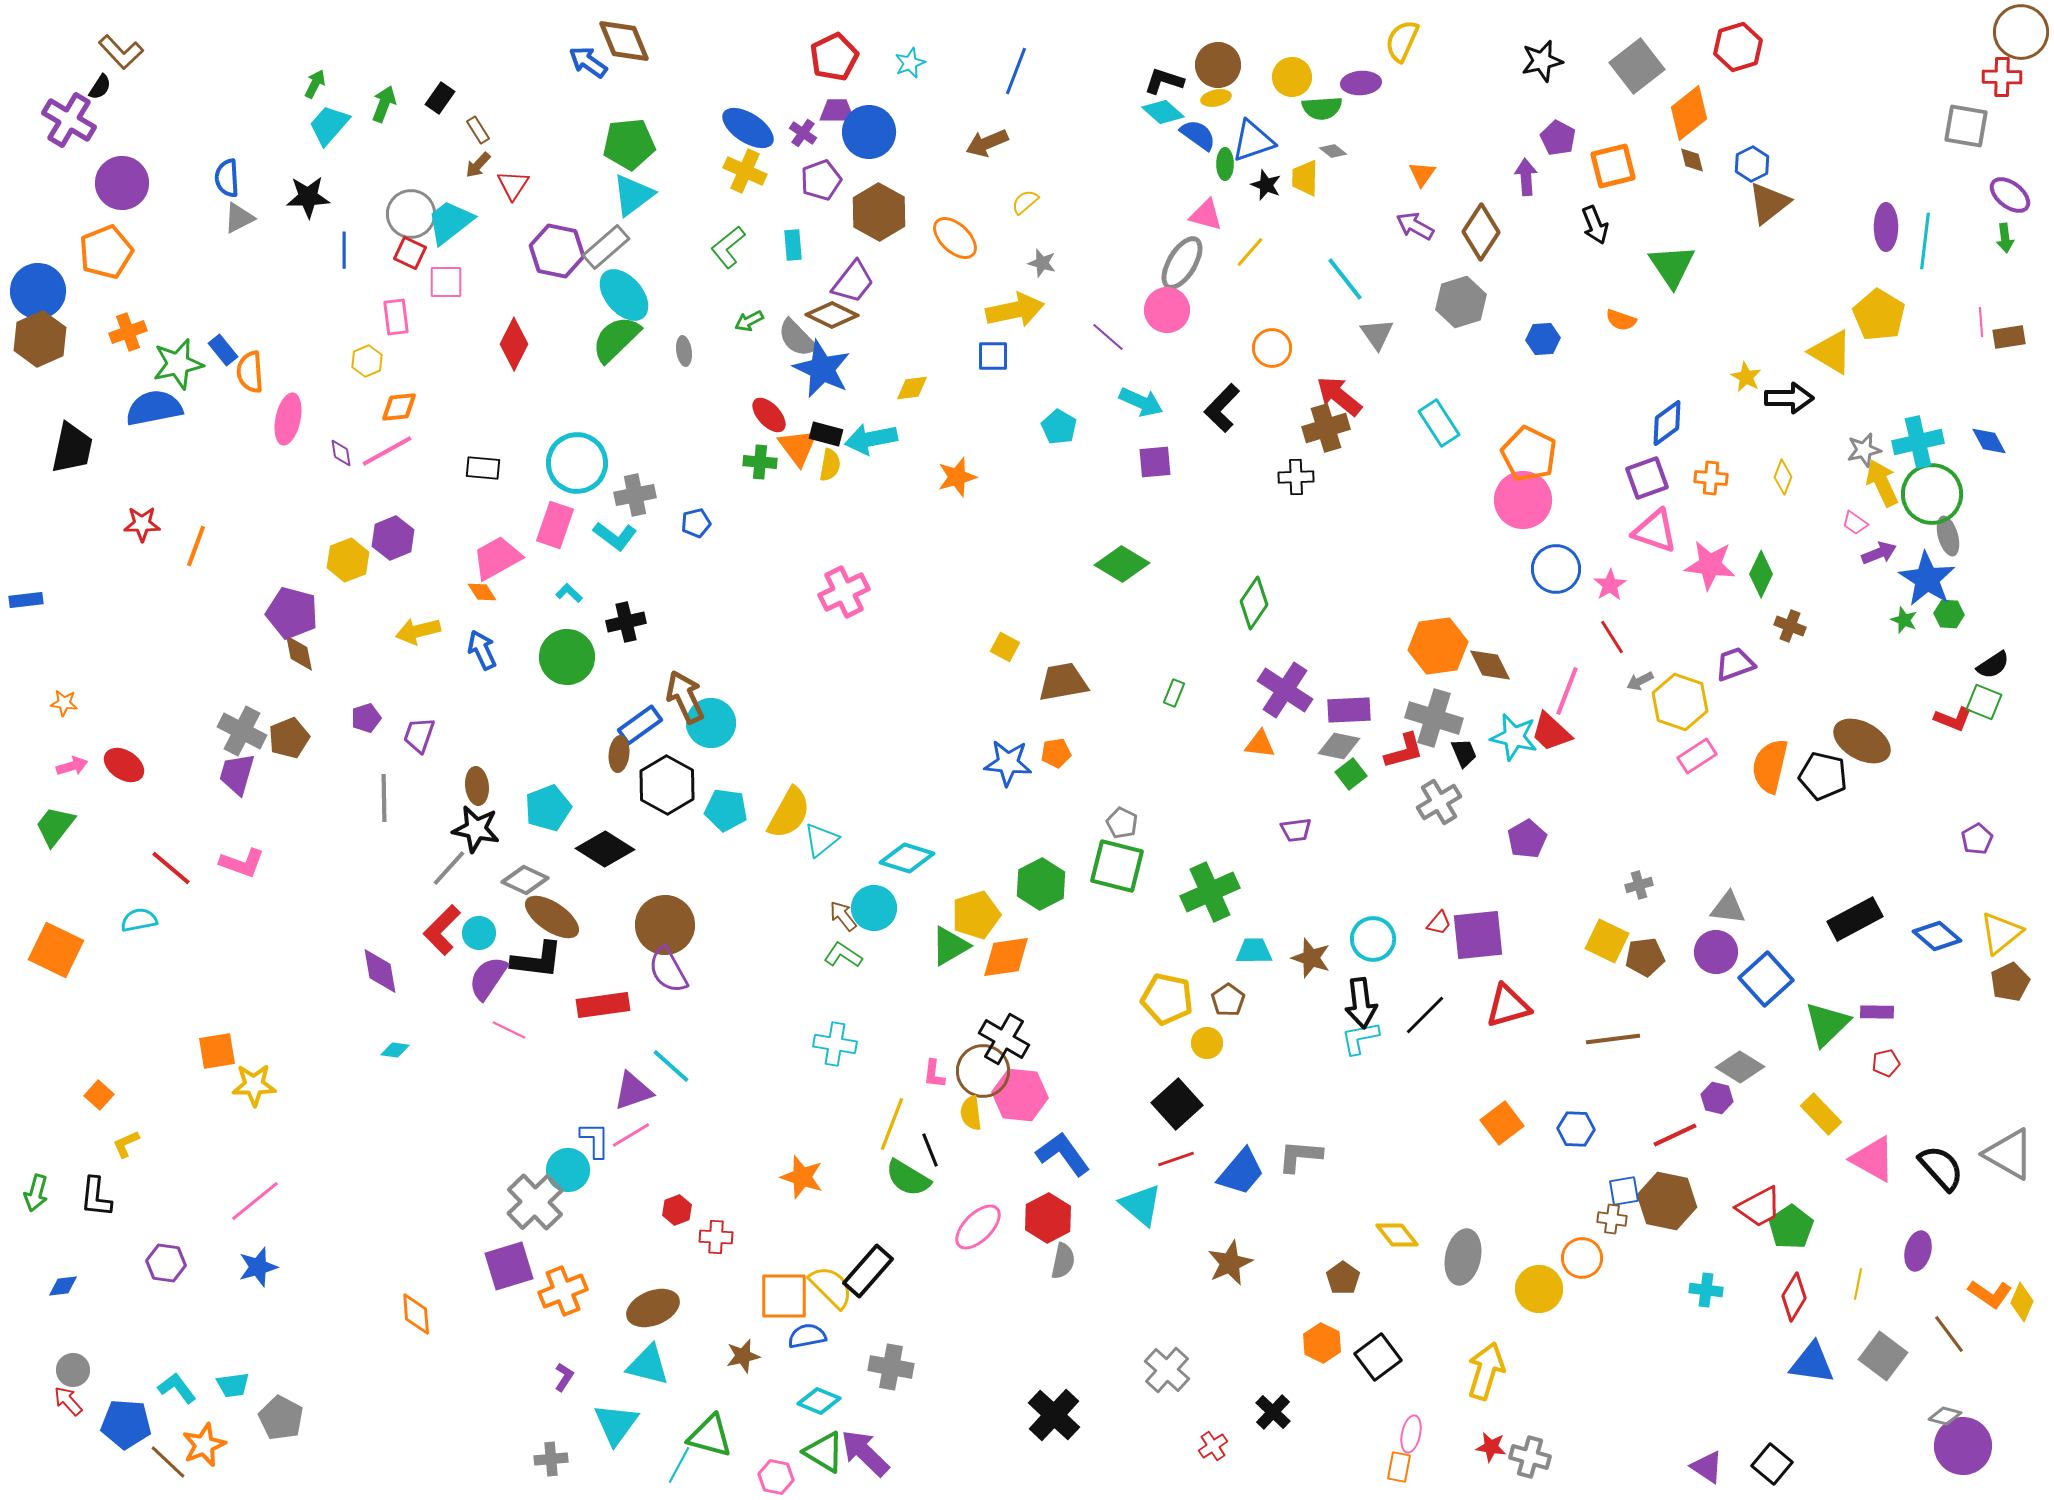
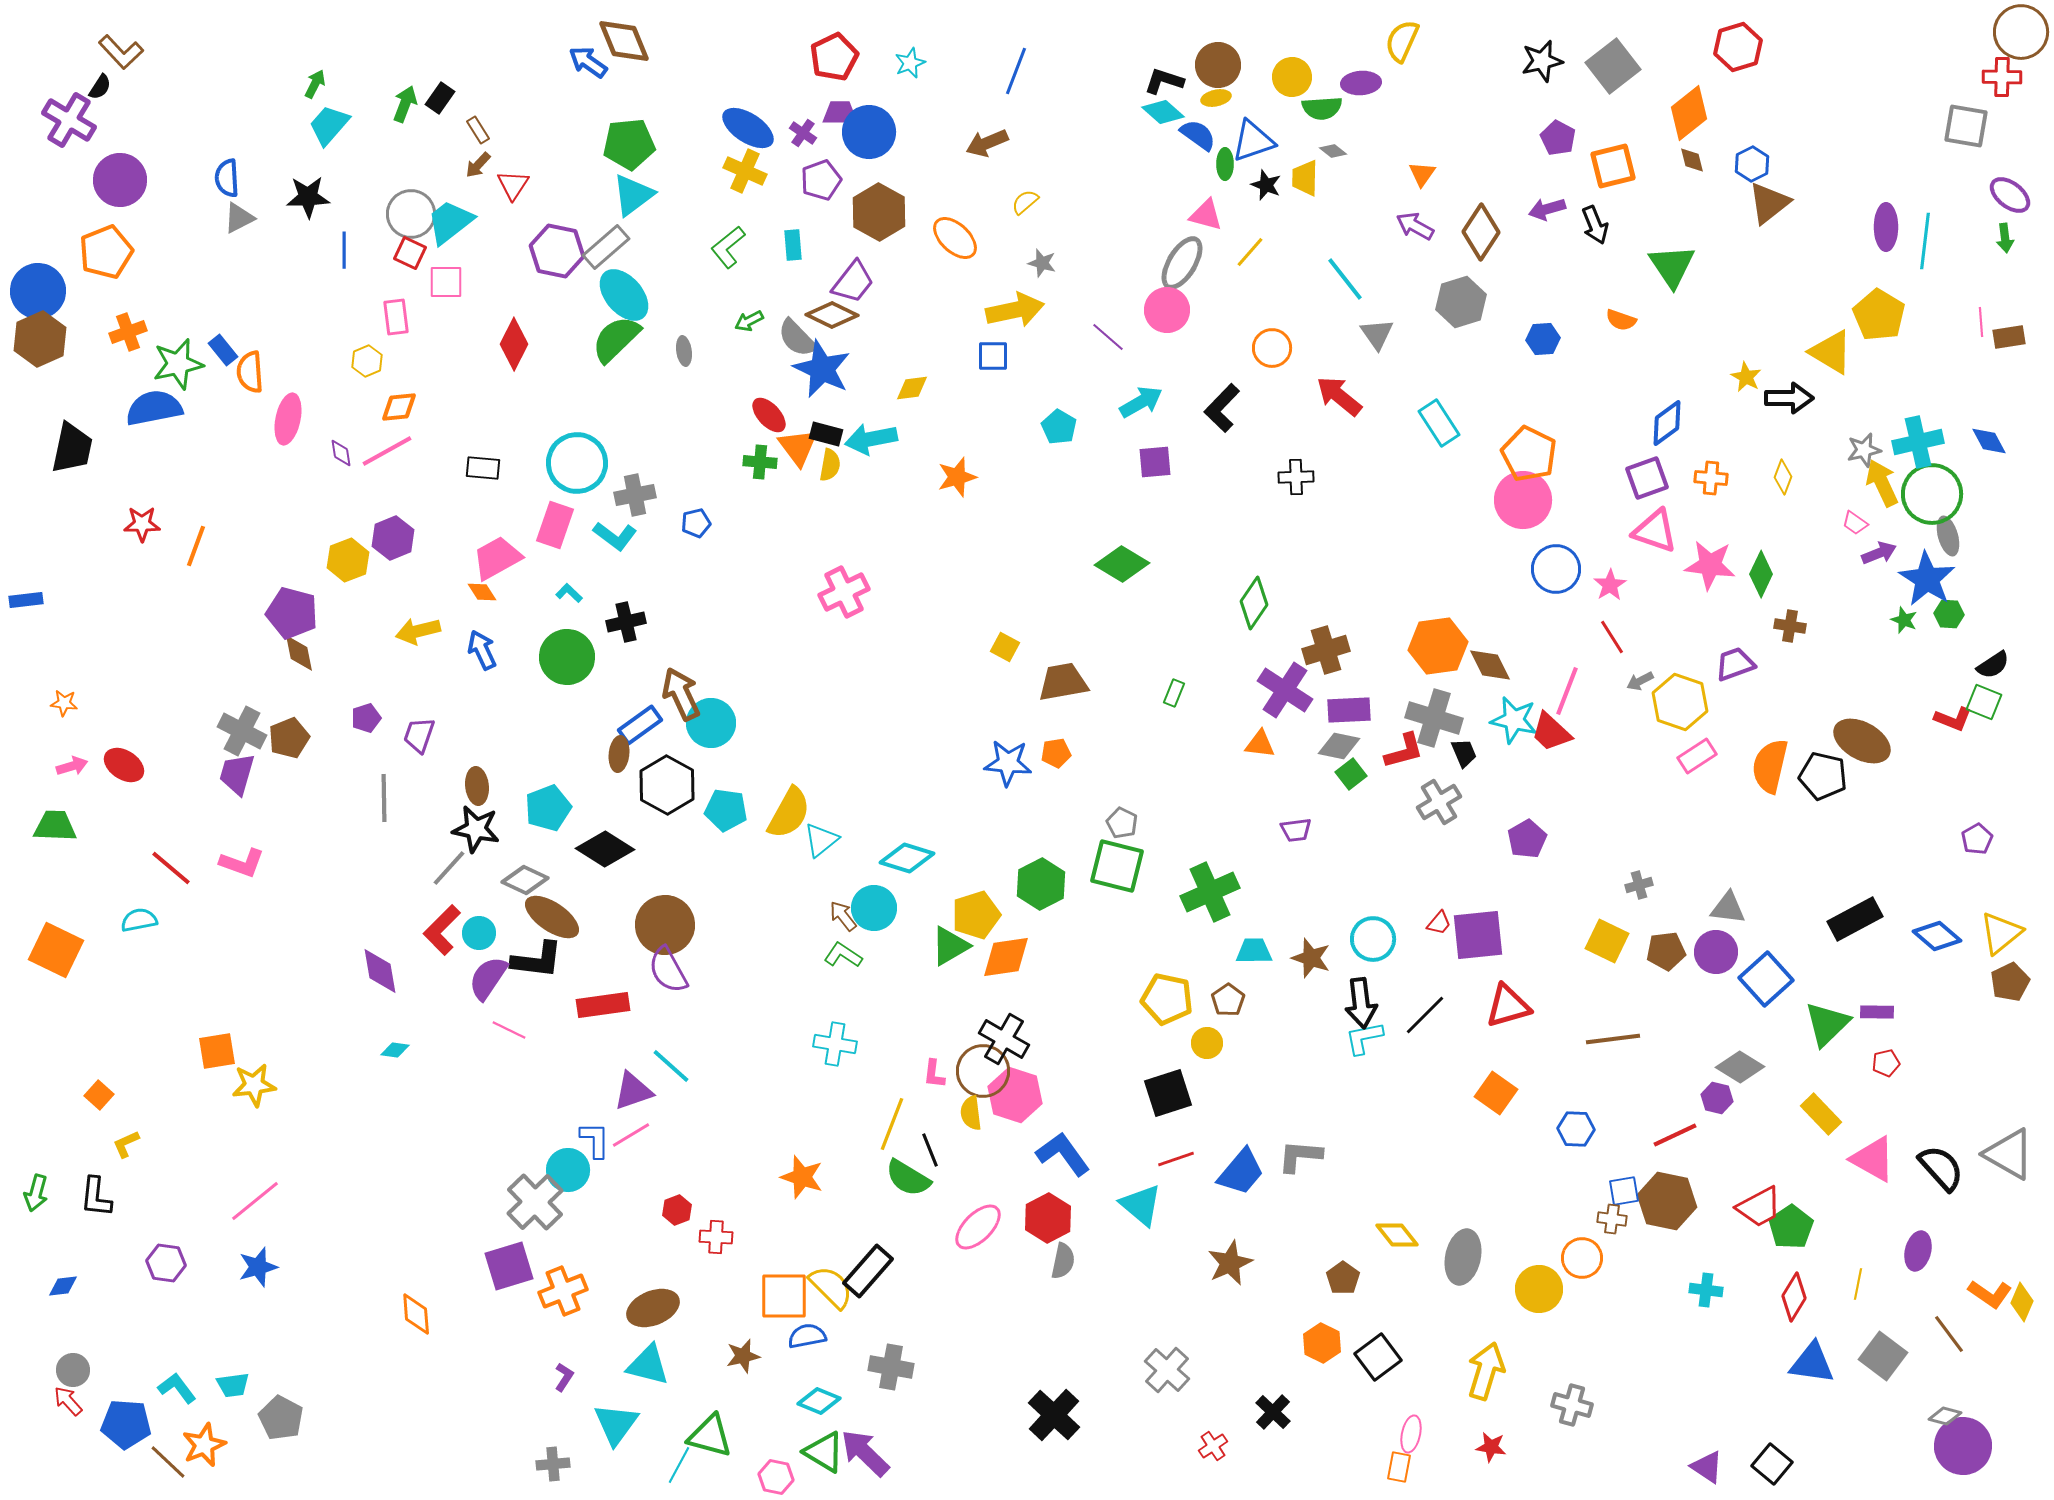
gray square at (1637, 66): moved 24 px left
green arrow at (384, 104): moved 21 px right
purple trapezoid at (837, 111): moved 3 px right, 2 px down
purple arrow at (1526, 177): moved 21 px right, 32 px down; rotated 102 degrees counterclockwise
purple circle at (122, 183): moved 2 px left, 3 px up
cyan arrow at (1141, 402): rotated 54 degrees counterclockwise
brown cross at (1326, 428): moved 222 px down
brown cross at (1790, 626): rotated 12 degrees counterclockwise
brown arrow at (685, 697): moved 4 px left, 3 px up
cyan star at (1514, 737): moved 17 px up
green trapezoid at (55, 826): rotated 54 degrees clockwise
brown pentagon at (1645, 957): moved 21 px right, 6 px up
cyan L-shape at (1360, 1038): moved 4 px right
yellow star at (254, 1085): rotated 6 degrees counterclockwise
pink hexagon at (1020, 1095): moved 5 px left; rotated 12 degrees clockwise
black square at (1177, 1104): moved 9 px left, 11 px up; rotated 24 degrees clockwise
orange square at (1502, 1123): moved 6 px left, 30 px up; rotated 18 degrees counterclockwise
gray cross at (1530, 1457): moved 42 px right, 52 px up
gray cross at (551, 1459): moved 2 px right, 5 px down
